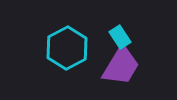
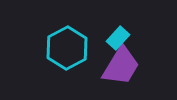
cyan rectangle: moved 2 px left, 1 px down; rotated 75 degrees clockwise
